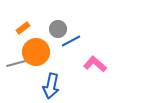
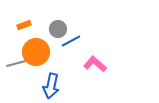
orange rectangle: moved 1 px right, 3 px up; rotated 16 degrees clockwise
